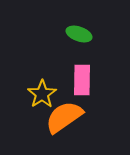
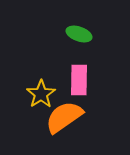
pink rectangle: moved 3 px left
yellow star: moved 1 px left
